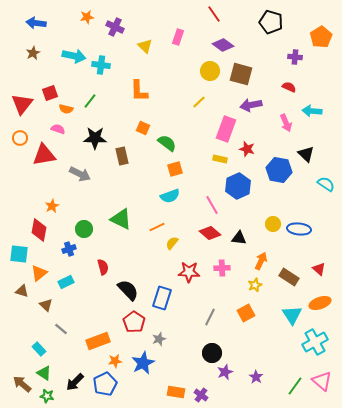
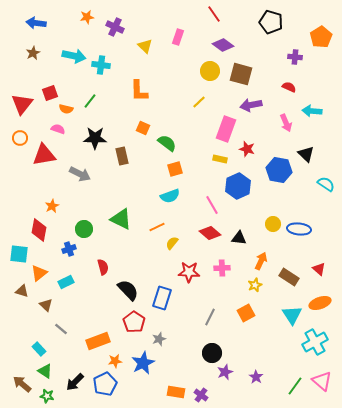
green triangle at (44, 373): moved 1 px right, 2 px up
